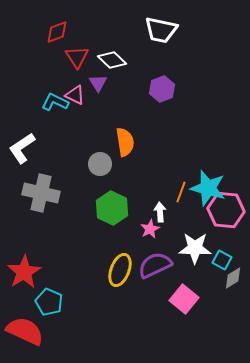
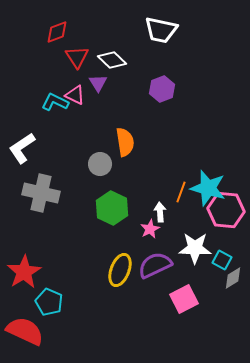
pink square: rotated 24 degrees clockwise
